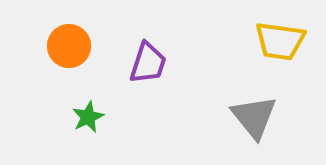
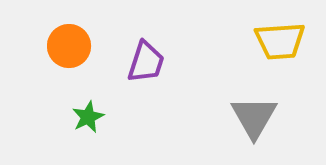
yellow trapezoid: rotated 12 degrees counterclockwise
purple trapezoid: moved 2 px left, 1 px up
gray triangle: rotated 9 degrees clockwise
